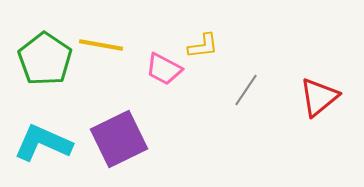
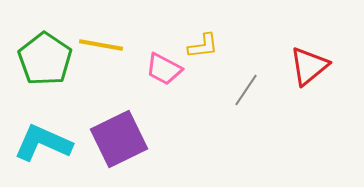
red triangle: moved 10 px left, 31 px up
